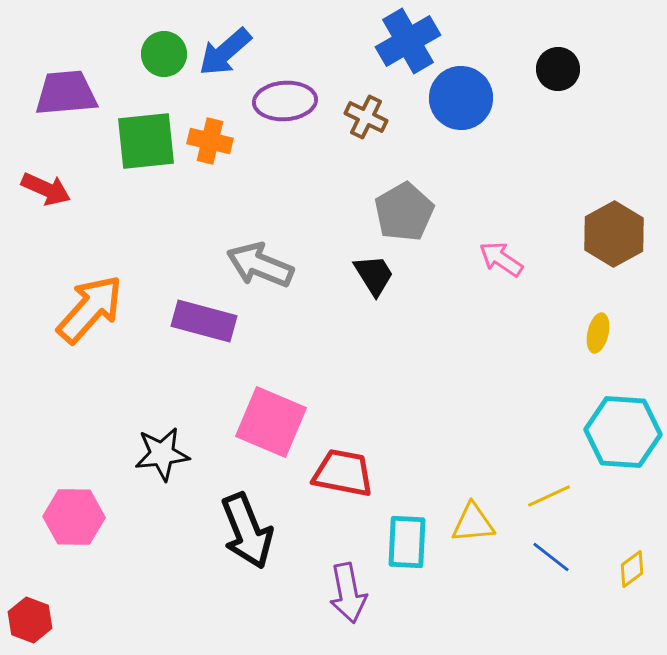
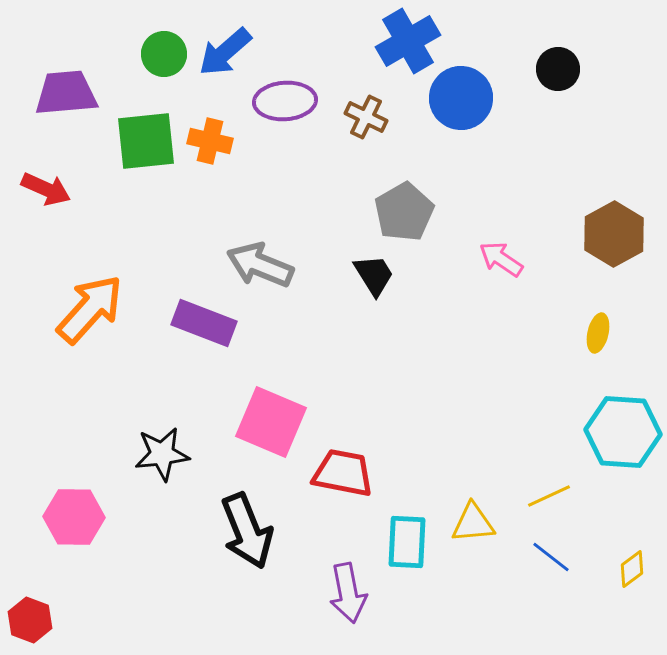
purple rectangle: moved 2 px down; rotated 6 degrees clockwise
